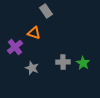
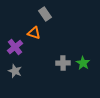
gray rectangle: moved 1 px left, 3 px down
gray cross: moved 1 px down
gray star: moved 17 px left, 3 px down
